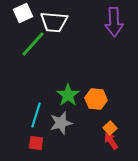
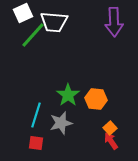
green line: moved 9 px up
